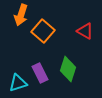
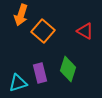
purple rectangle: rotated 12 degrees clockwise
